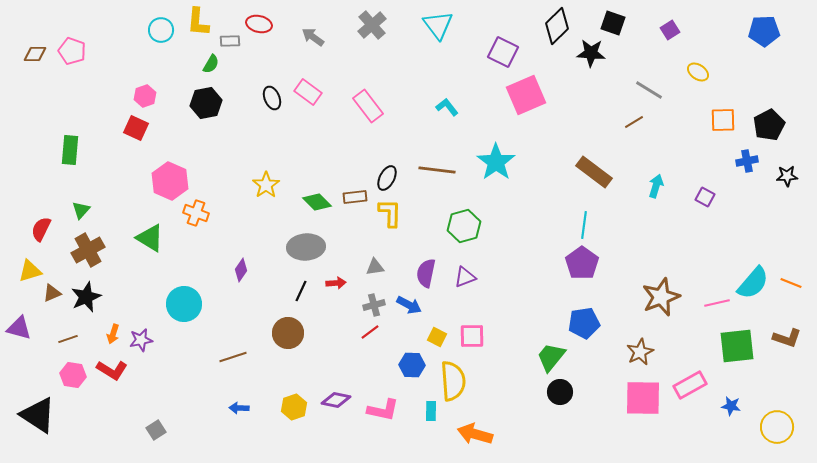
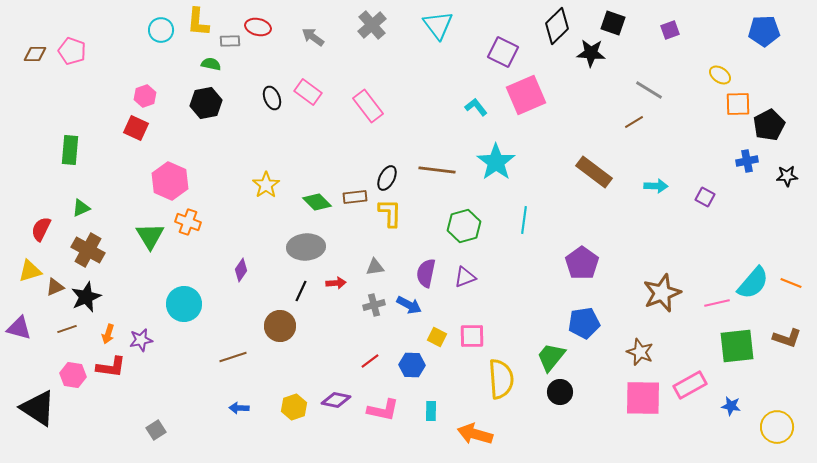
red ellipse at (259, 24): moved 1 px left, 3 px down
purple square at (670, 30): rotated 12 degrees clockwise
green semicircle at (211, 64): rotated 108 degrees counterclockwise
yellow ellipse at (698, 72): moved 22 px right, 3 px down
cyan L-shape at (447, 107): moved 29 px right
orange square at (723, 120): moved 15 px right, 16 px up
cyan arrow at (656, 186): rotated 75 degrees clockwise
green triangle at (81, 210): moved 2 px up; rotated 24 degrees clockwise
orange cross at (196, 213): moved 8 px left, 9 px down
cyan line at (584, 225): moved 60 px left, 5 px up
green triangle at (150, 238): moved 2 px up; rotated 28 degrees clockwise
brown cross at (88, 250): rotated 32 degrees counterclockwise
brown triangle at (52, 293): moved 3 px right, 6 px up
brown star at (661, 297): moved 1 px right, 4 px up
red line at (370, 332): moved 29 px down
brown circle at (288, 333): moved 8 px left, 7 px up
orange arrow at (113, 334): moved 5 px left
brown line at (68, 339): moved 1 px left, 10 px up
brown star at (640, 352): rotated 24 degrees counterclockwise
red L-shape at (112, 370): moved 1 px left, 3 px up; rotated 24 degrees counterclockwise
yellow semicircle at (453, 381): moved 48 px right, 2 px up
black triangle at (38, 415): moved 7 px up
